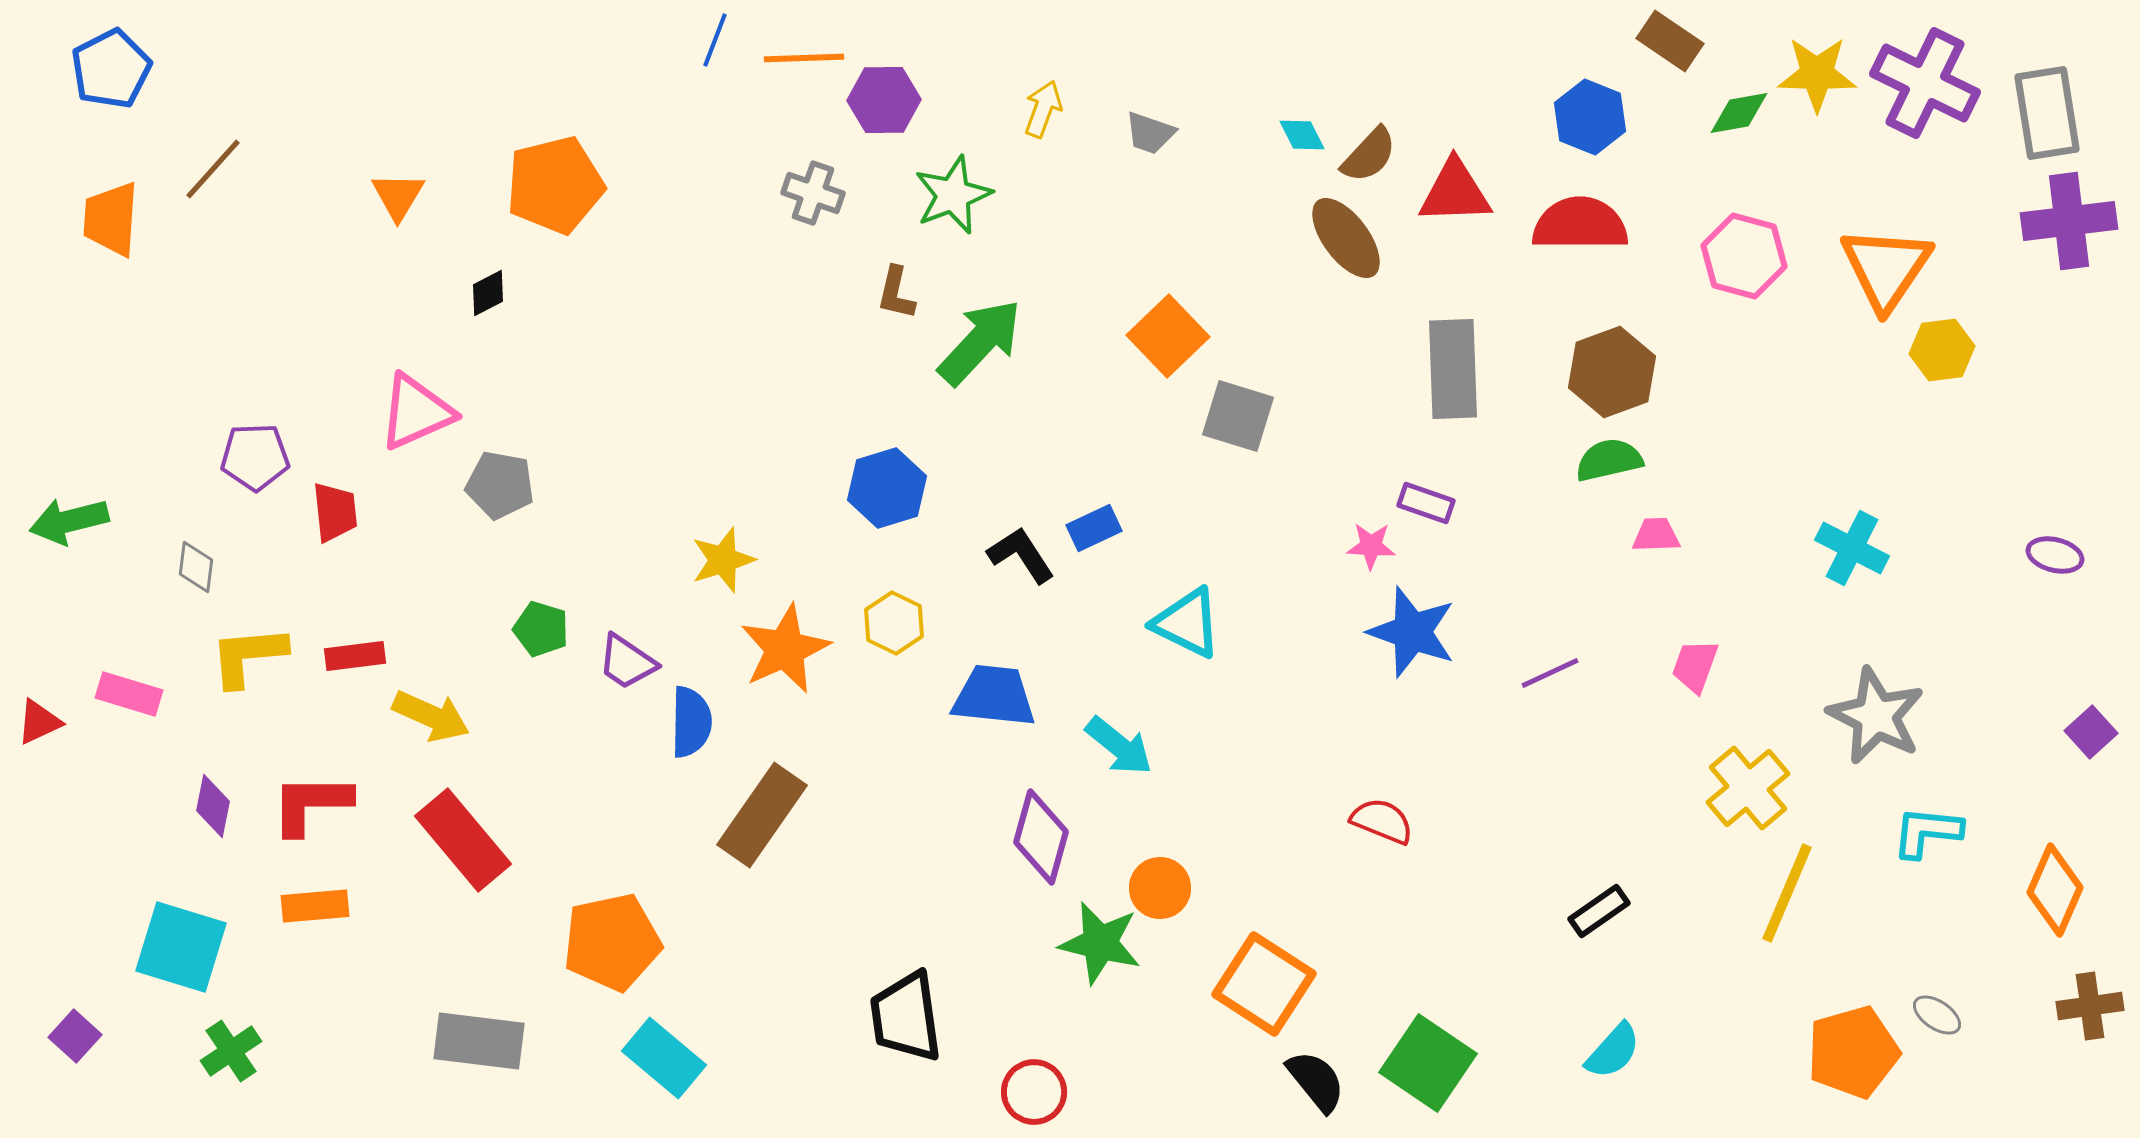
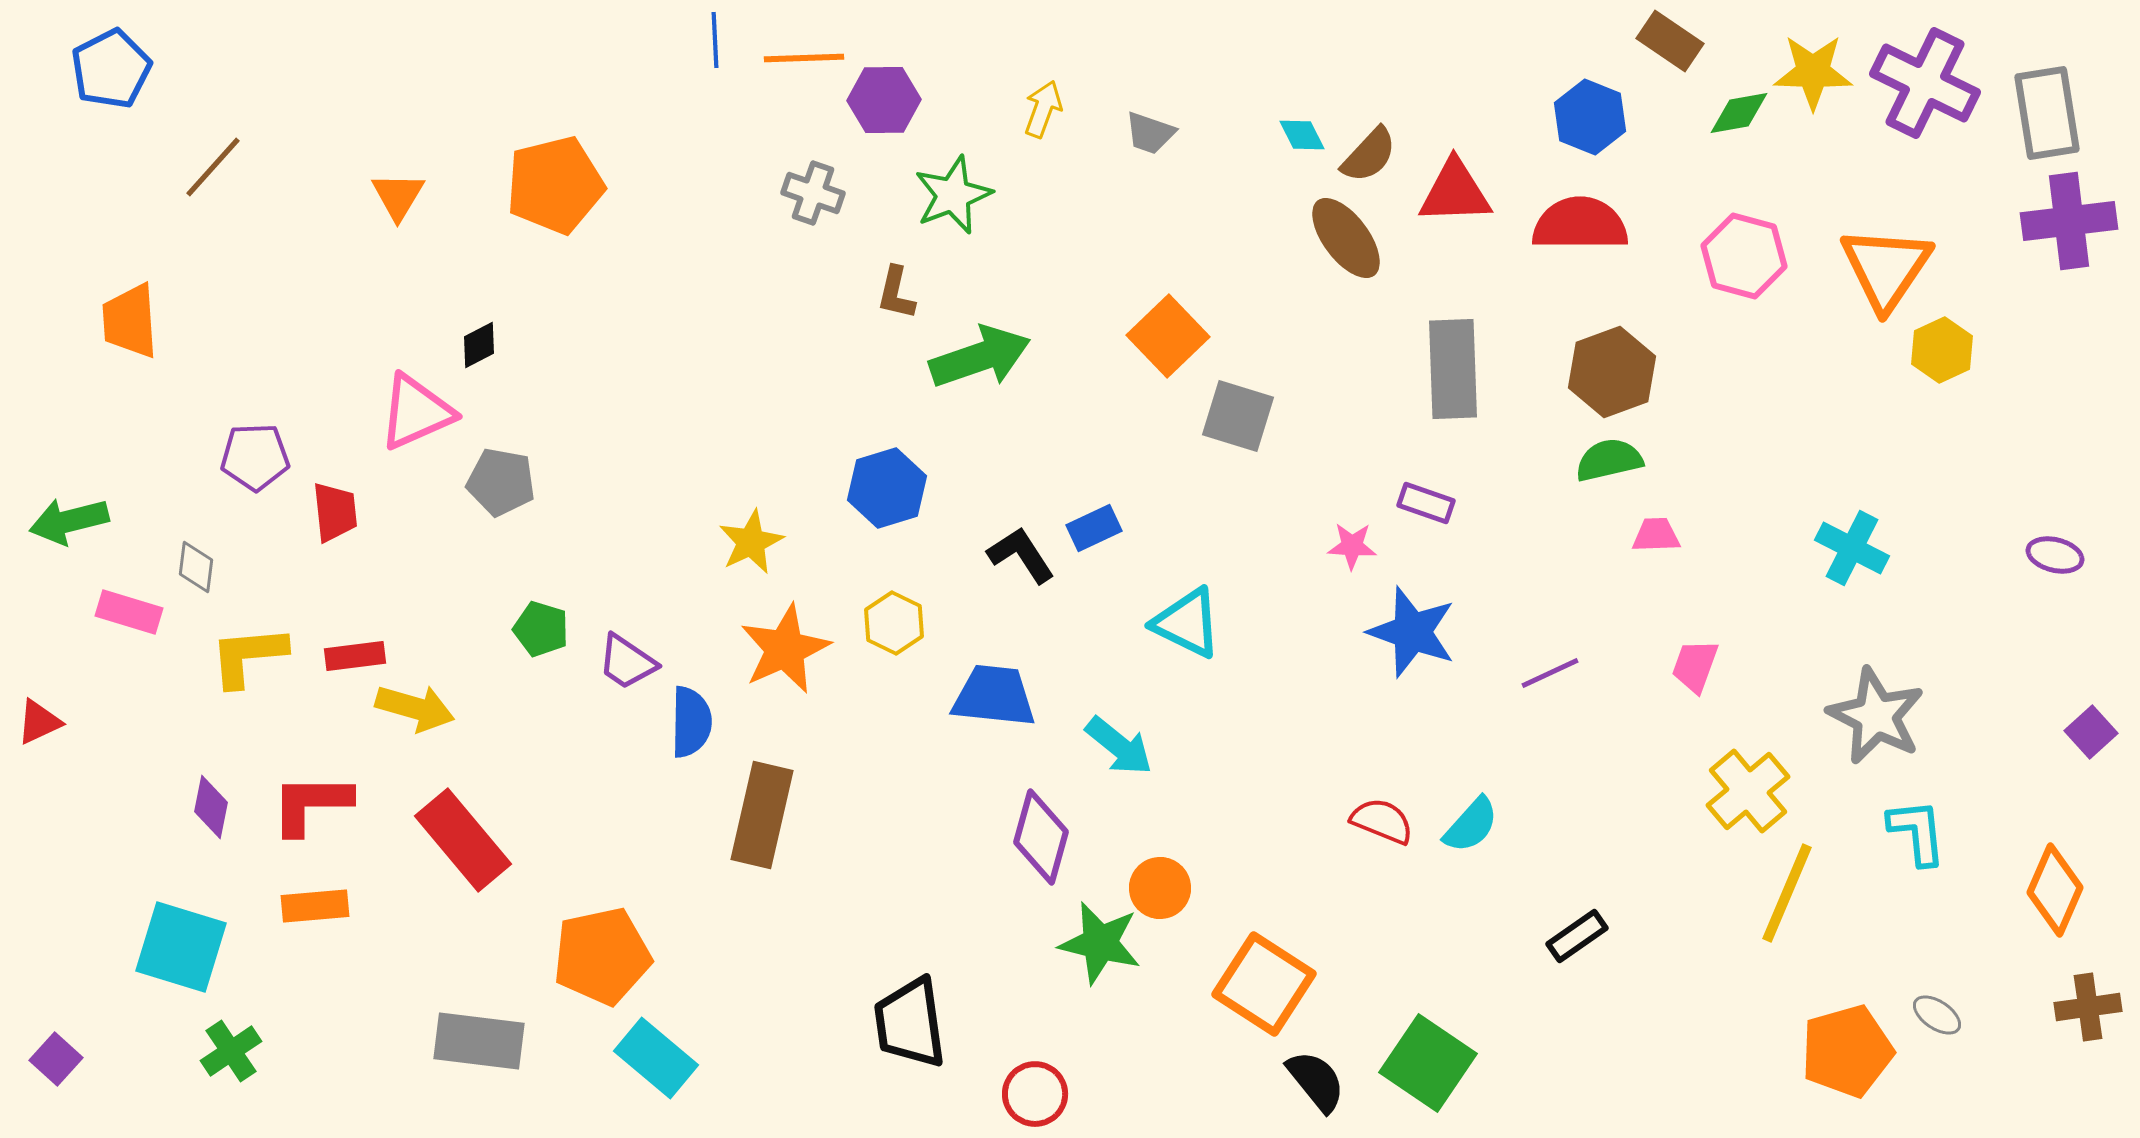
blue line at (715, 40): rotated 24 degrees counterclockwise
yellow star at (1817, 74): moved 4 px left, 2 px up
brown line at (213, 169): moved 2 px up
orange trapezoid at (111, 219): moved 19 px right, 102 px down; rotated 8 degrees counterclockwise
black diamond at (488, 293): moved 9 px left, 52 px down
green arrow at (980, 342): moved 15 px down; rotated 28 degrees clockwise
yellow hexagon at (1942, 350): rotated 18 degrees counterclockwise
gray pentagon at (500, 485): moved 1 px right, 3 px up
pink star at (1371, 546): moved 19 px left
yellow star at (723, 560): moved 28 px right, 18 px up; rotated 8 degrees counterclockwise
pink rectangle at (129, 694): moved 82 px up
yellow arrow at (431, 716): moved 16 px left, 8 px up; rotated 8 degrees counterclockwise
yellow cross at (1748, 788): moved 3 px down
purple diamond at (213, 806): moved 2 px left, 1 px down
brown rectangle at (762, 815): rotated 22 degrees counterclockwise
cyan L-shape at (1927, 832): moved 10 px left; rotated 78 degrees clockwise
black rectangle at (1599, 911): moved 22 px left, 25 px down
orange pentagon at (612, 942): moved 10 px left, 14 px down
brown cross at (2090, 1006): moved 2 px left, 1 px down
black trapezoid at (906, 1017): moved 4 px right, 6 px down
purple square at (75, 1036): moved 19 px left, 23 px down
cyan semicircle at (1613, 1051): moved 142 px left, 226 px up
orange pentagon at (1853, 1052): moved 6 px left, 1 px up
cyan rectangle at (664, 1058): moved 8 px left
red circle at (1034, 1092): moved 1 px right, 2 px down
